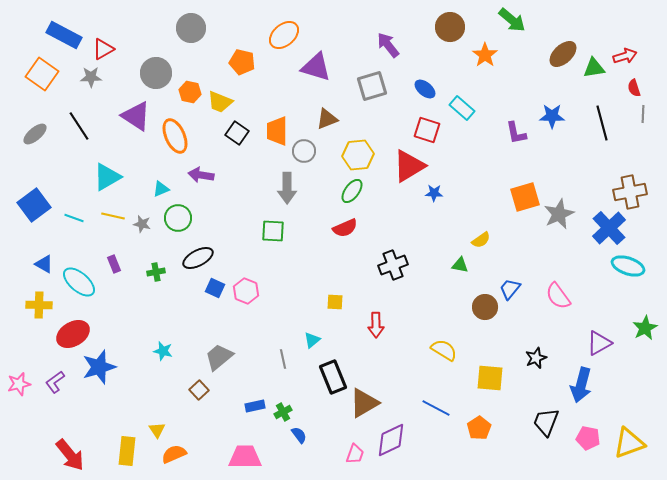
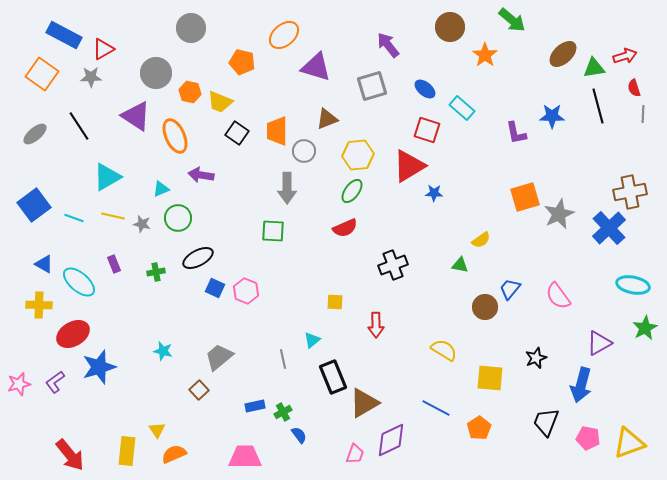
black line at (602, 123): moved 4 px left, 17 px up
cyan ellipse at (628, 266): moved 5 px right, 19 px down; rotated 8 degrees counterclockwise
